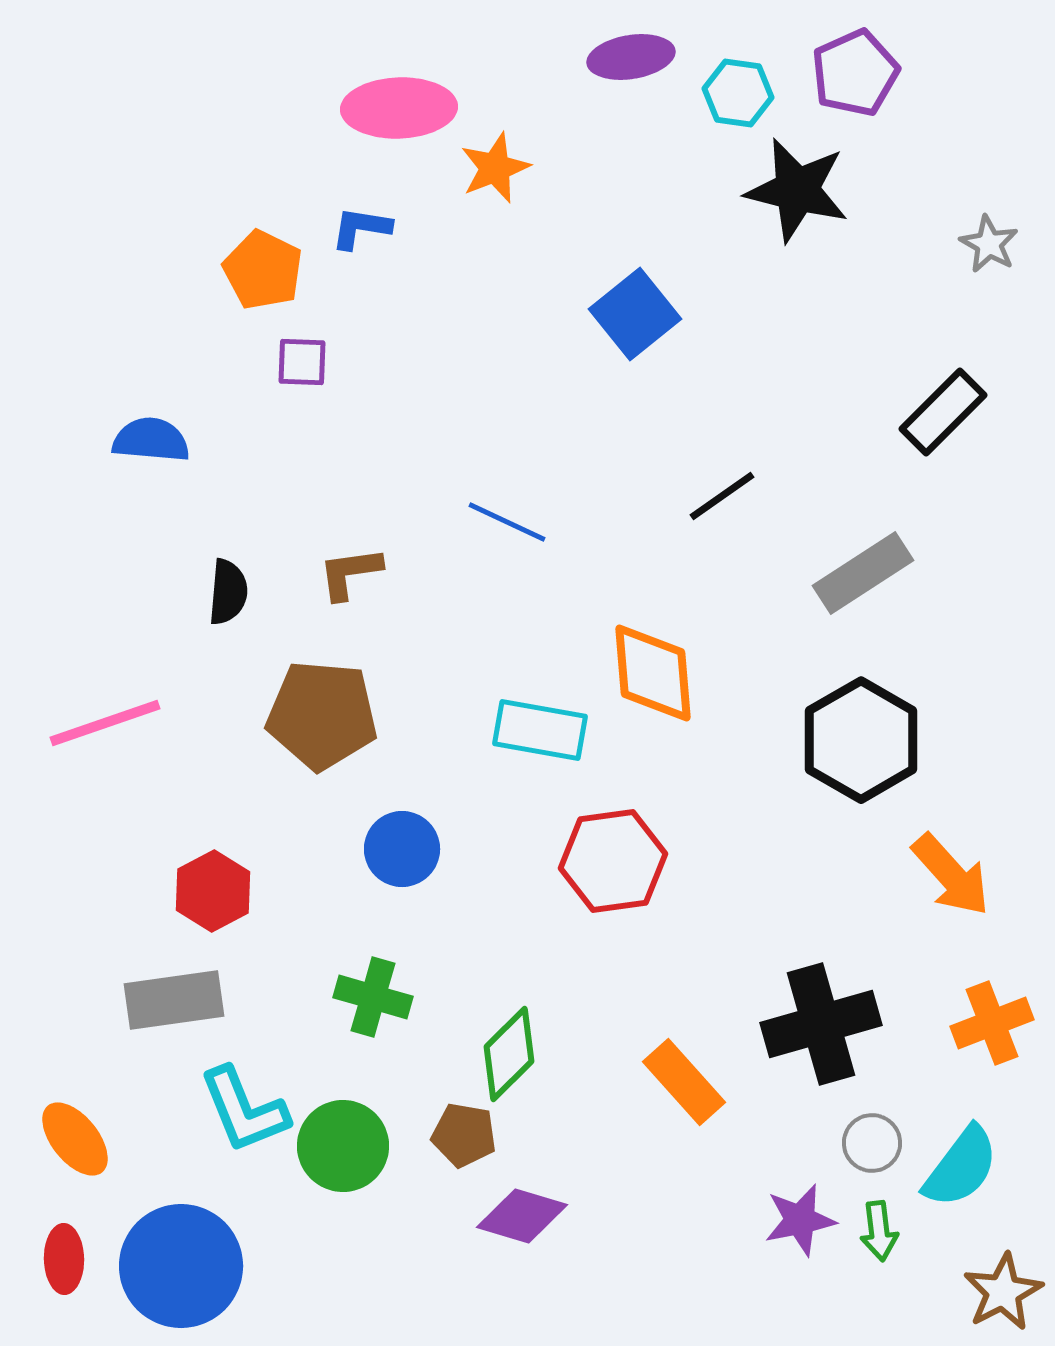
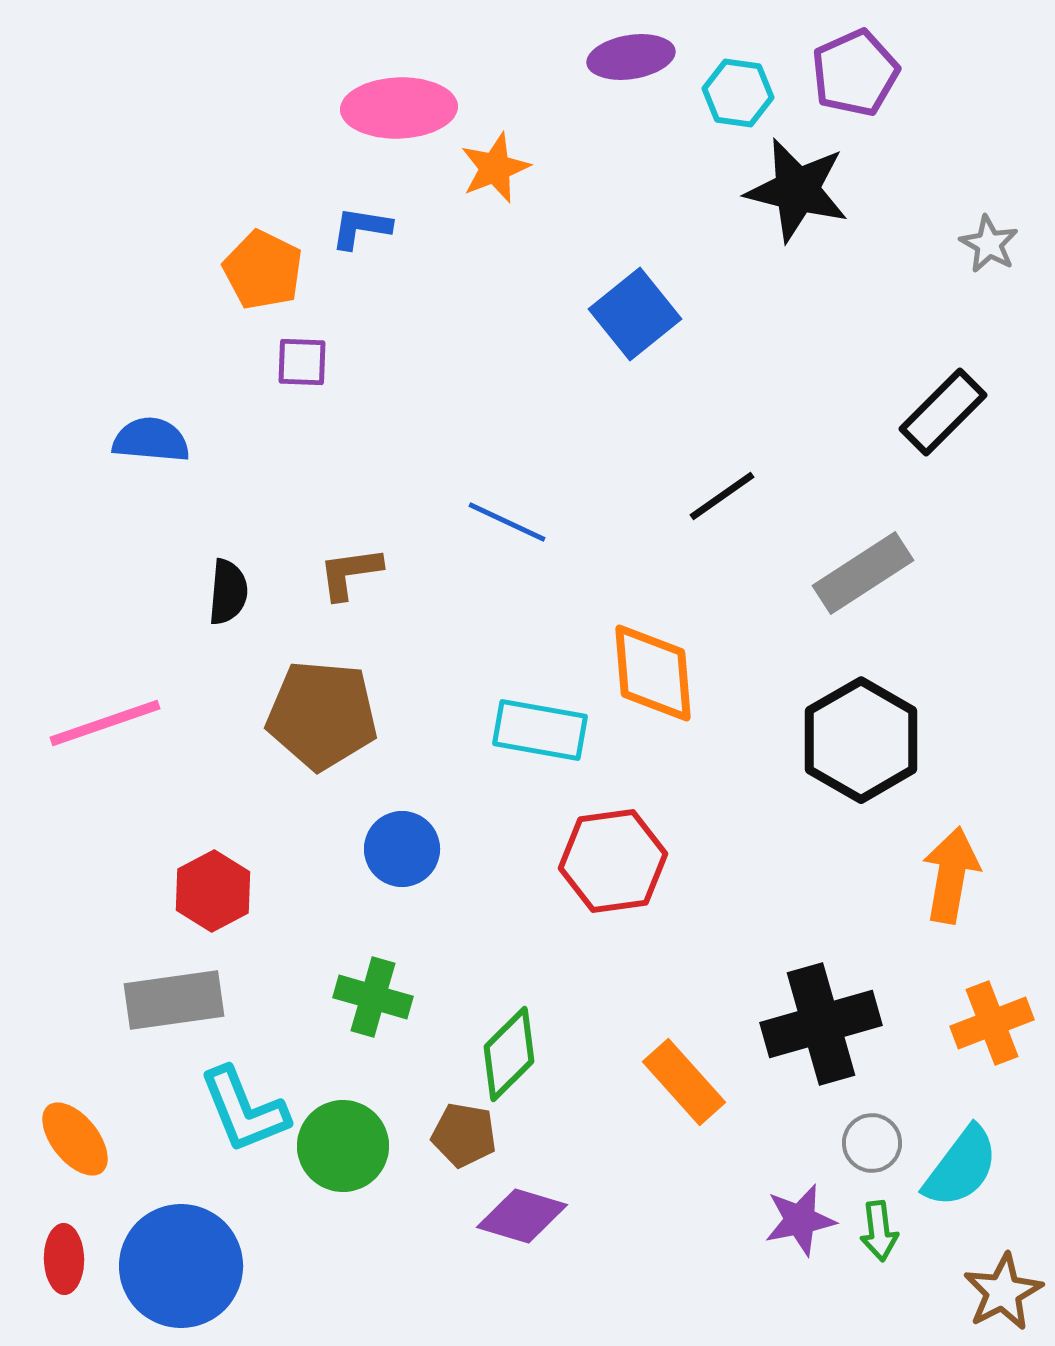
orange arrow at (951, 875): rotated 128 degrees counterclockwise
